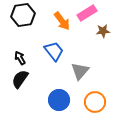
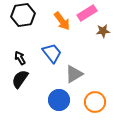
blue trapezoid: moved 2 px left, 2 px down
gray triangle: moved 6 px left, 3 px down; rotated 18 degrees clockwise
